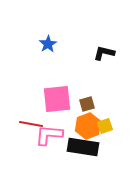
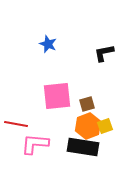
blue star: rotated 18 degrees counterclockwise
black L-shape: rotated 25 degrees counterclockwise
pink square: moved 3 px up
red line: moved 15 px left
pink L-shape: moved 14 px left, 9 px down
